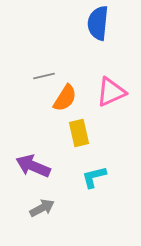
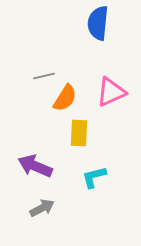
yellow rectangle: rotated 16 degrees clockwise
purple arrow: moved 2 px right
